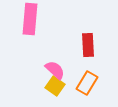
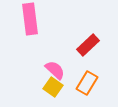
pink rectangle: rotated 12 degrees counterclockwise
red rectangle: rotated 50 degrees clockwise
yellow square: moved 2 px left, 1 px down
